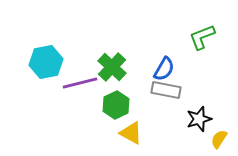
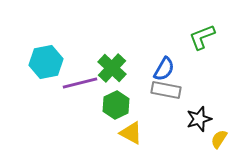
green cross: moved 1 px down
